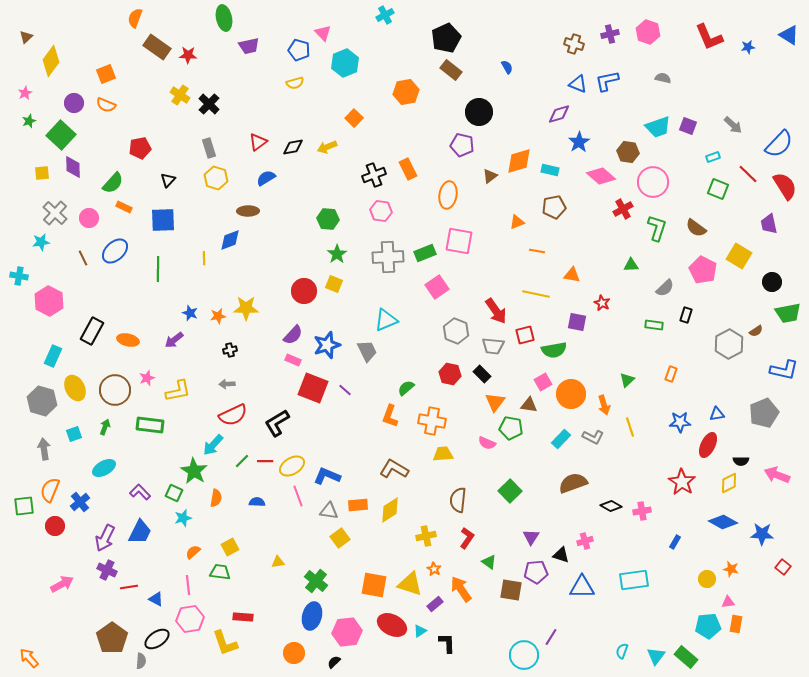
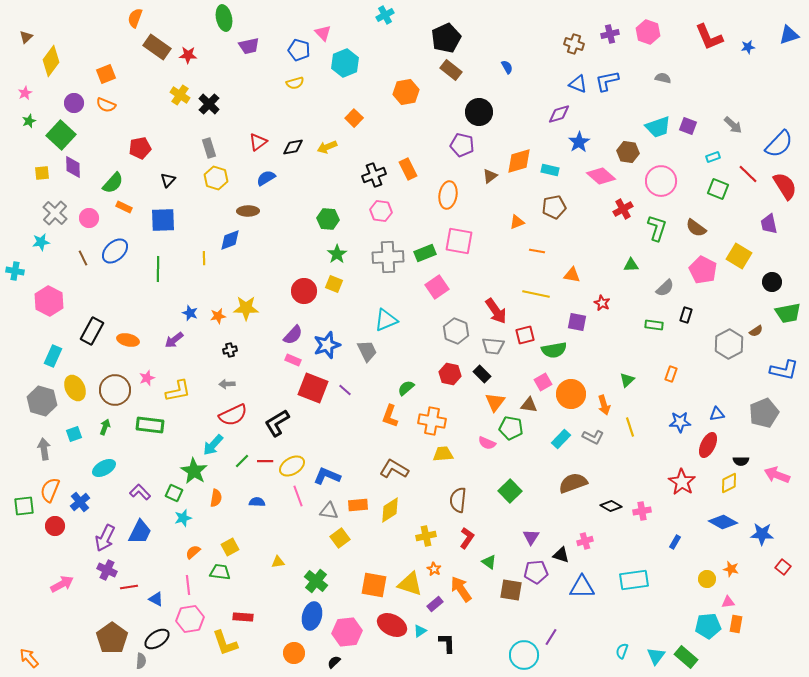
blue triangle at (789, 35): rotated 50 degrees counterclockwise
pink circle at (653, 182): moved 8 px right, 1 px up
cyan cross at (19, 276): moved 4 px left, 5 px up
